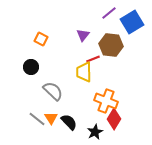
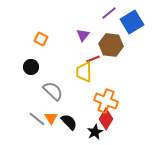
red diamond: moved 8 px left
